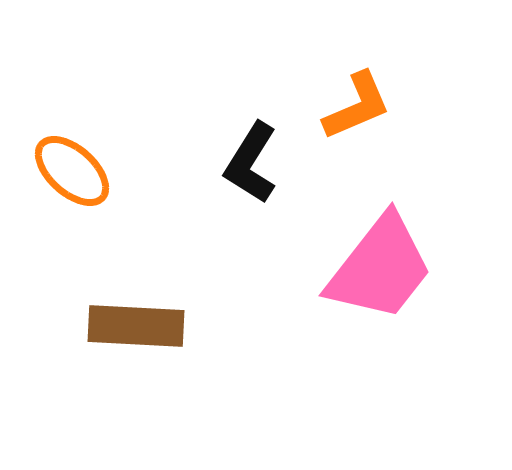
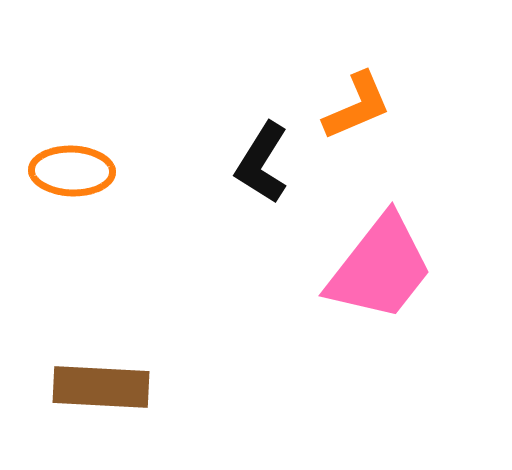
black L-shape: moved 11 px right
orange ellipse: rotated 40 degrees counterclockwise
brown rectangle: moved 35 px left, 61 px down
